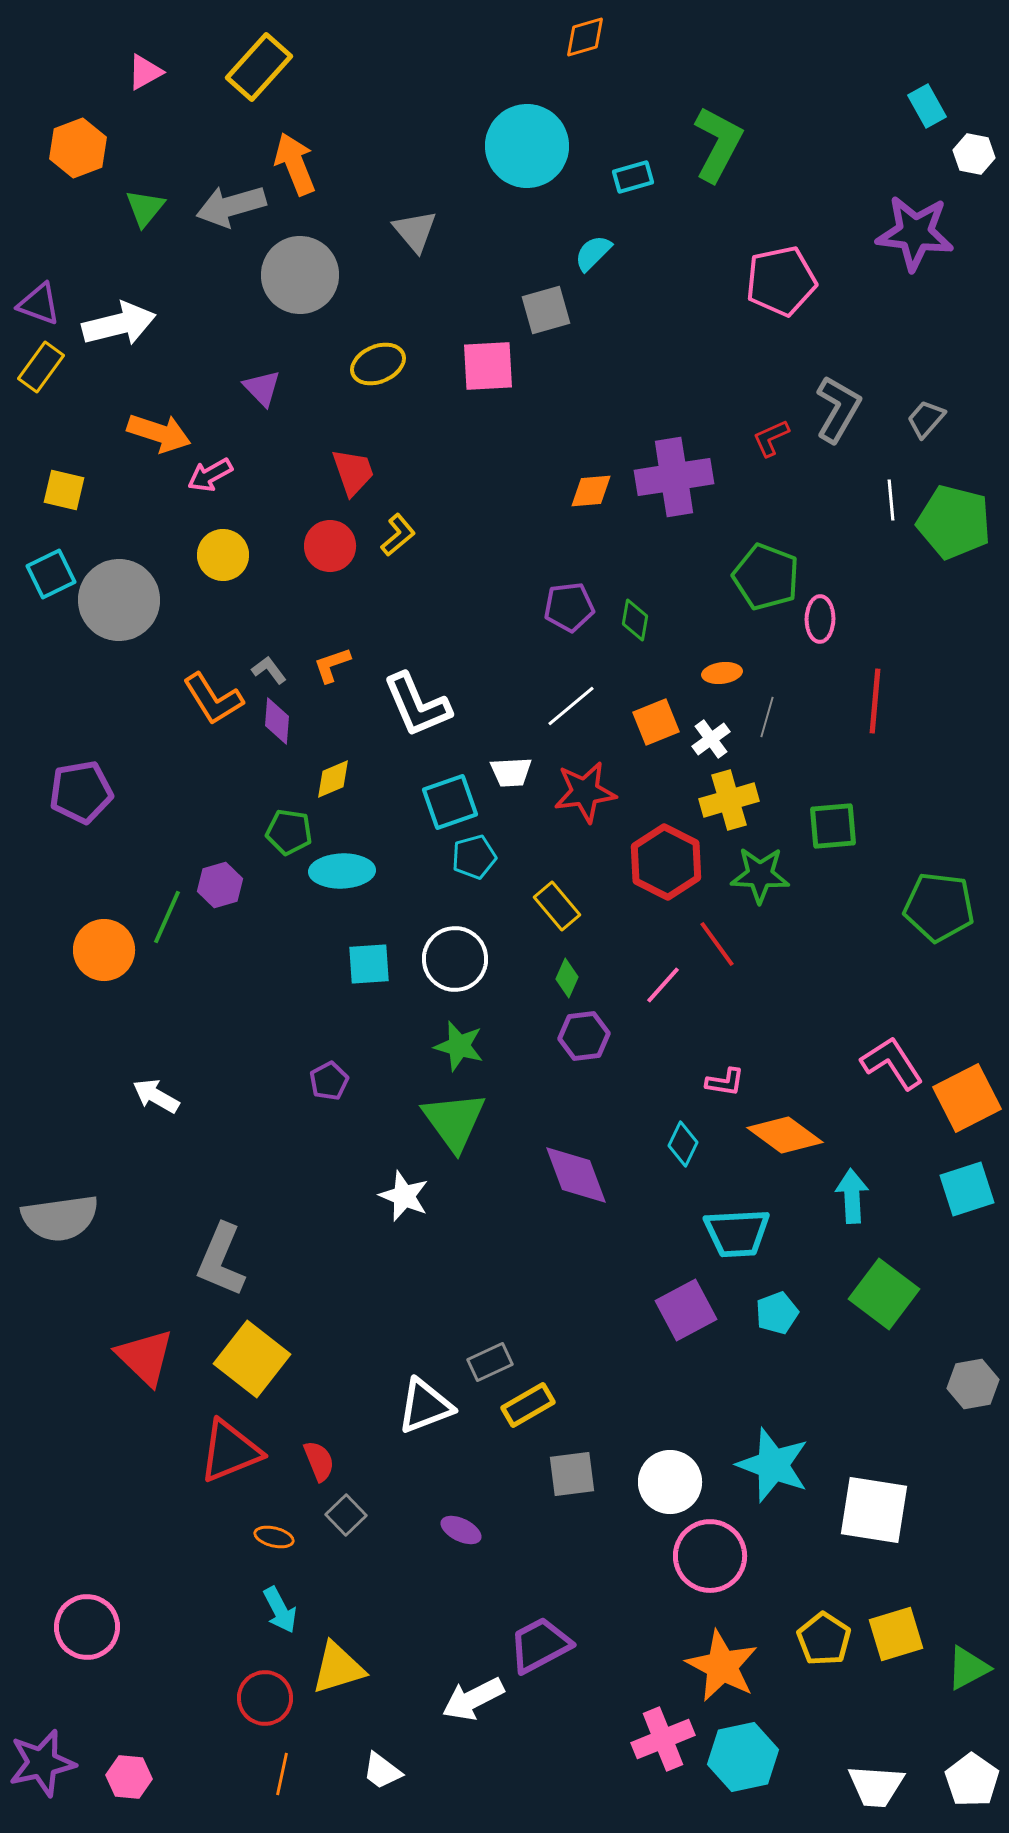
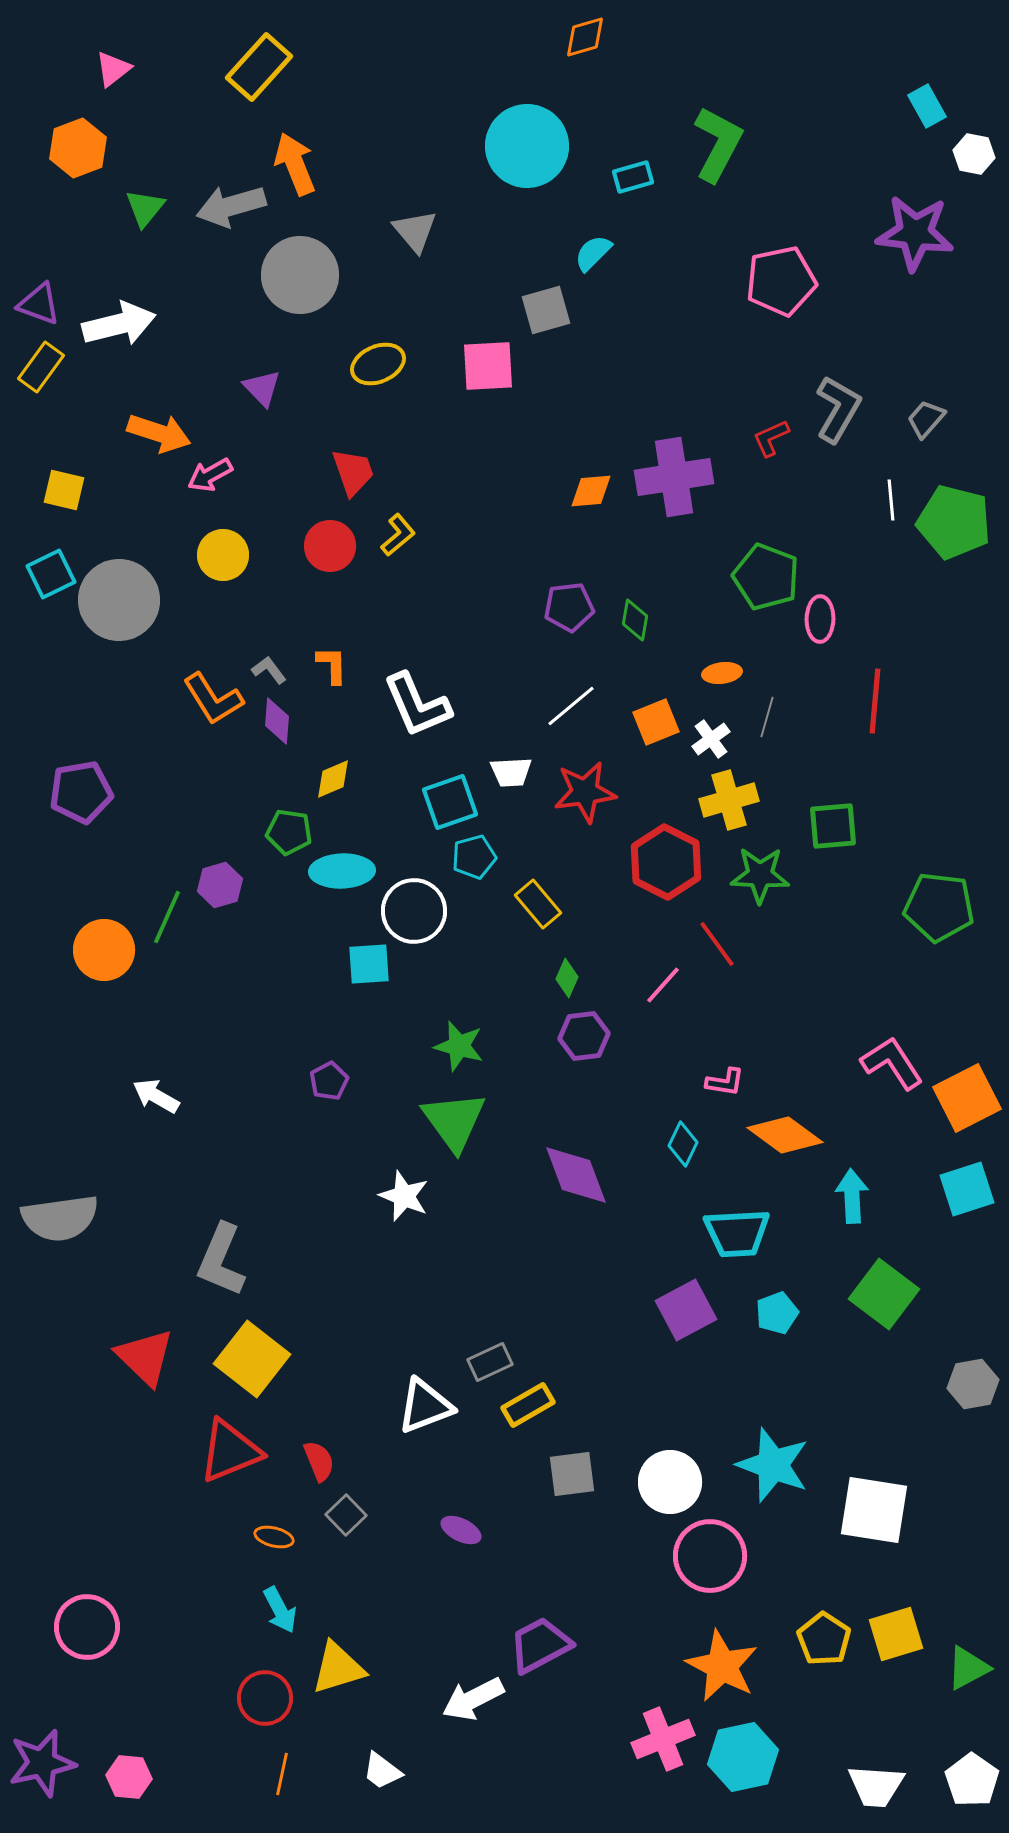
pink triangle at (145, 72): moved 32 px left, 3 px up; rotated 9 degrees counterclockwise
orange L-shape at (332, 665): rotated 108 degrees clockwise
yellow rectangle at (557, 906): moved 19 px left, 2 px up
white circle at (455, 959): moved 41 px left, 48 px up
